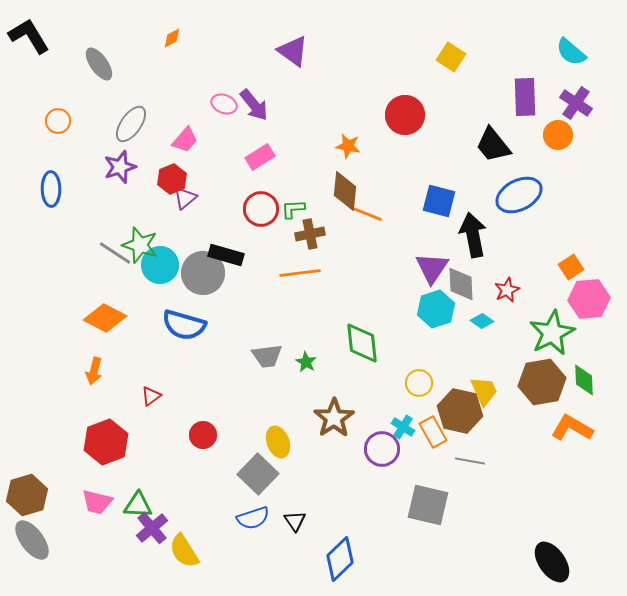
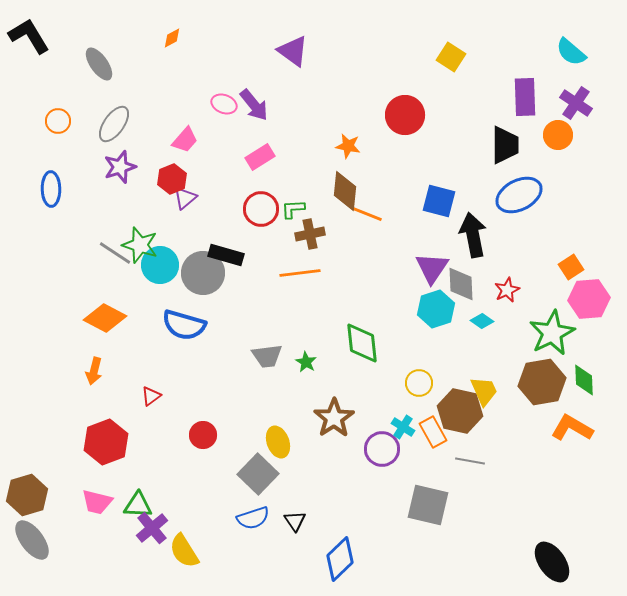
gray ellipse at (131, 124): moved 17 px left
black trapezoid at (493, 145): moved 12 px right; rotated 141 degrees counterclockwise
